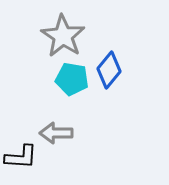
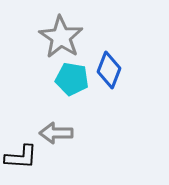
gray star: moved 2 px left, 1 px down
blue diamond: rotated 18 degrees counterclockwise
